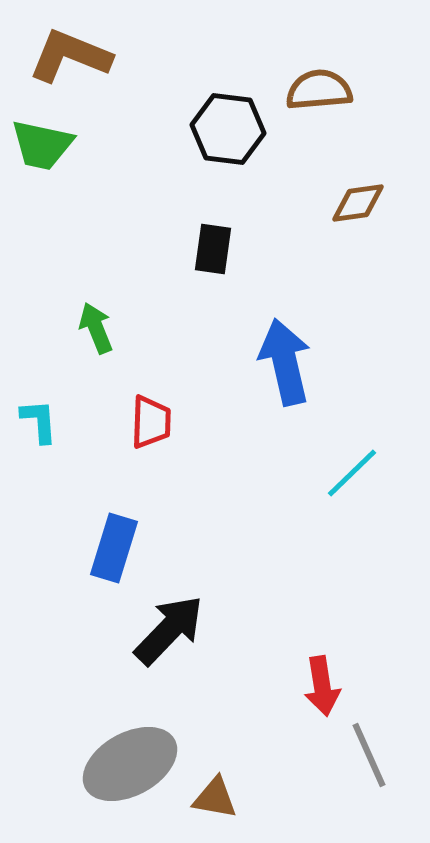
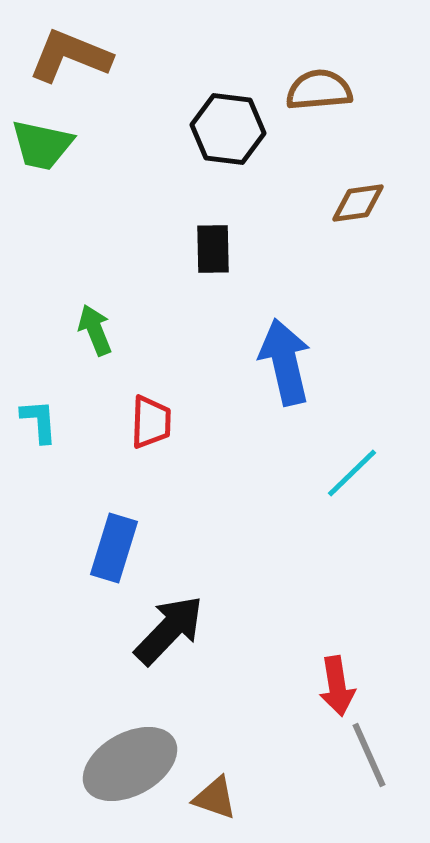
black rectangle: rotated 9 degrees counterclockwise
green arrow: moved 1 px left, 2 px down
red arrow: moved 15 px right
brown triangle: rotated 9 degrees clockwise
